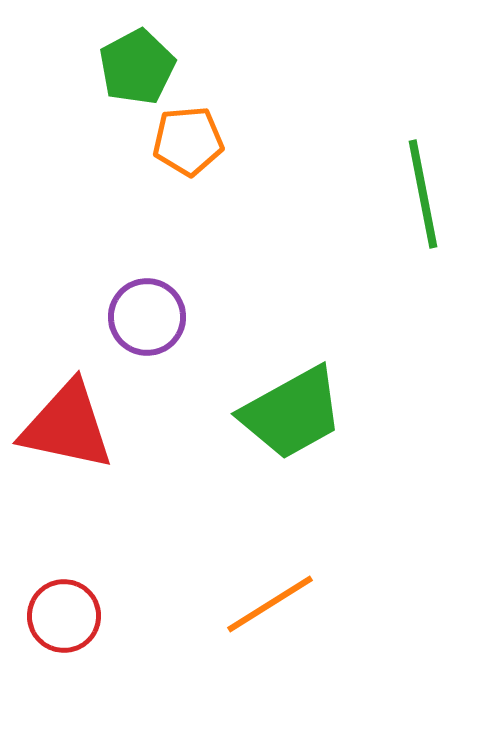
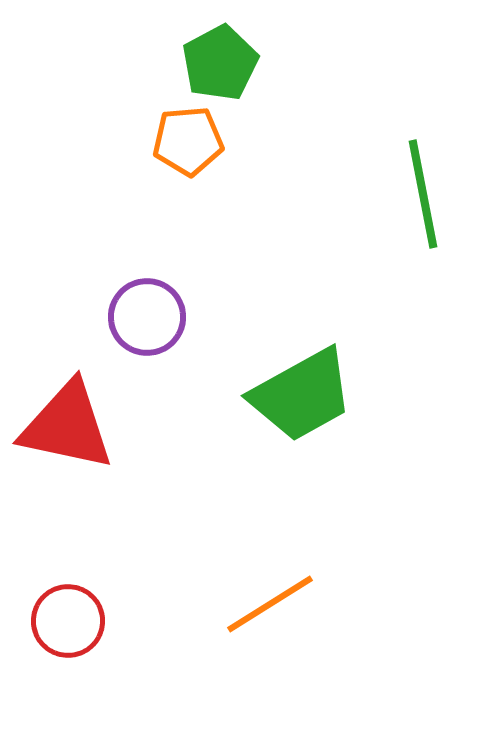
green pentagon: moved 83 px right, 4 px up
green trapezoid: moved 10 px right, 18 px up
red circle: moved 4 px right, 5 px down
